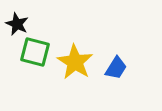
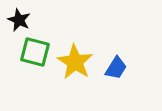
black star: moved 2 px right, 4 px up
